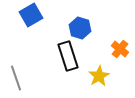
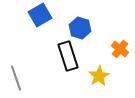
blue square: moved 9 px right
